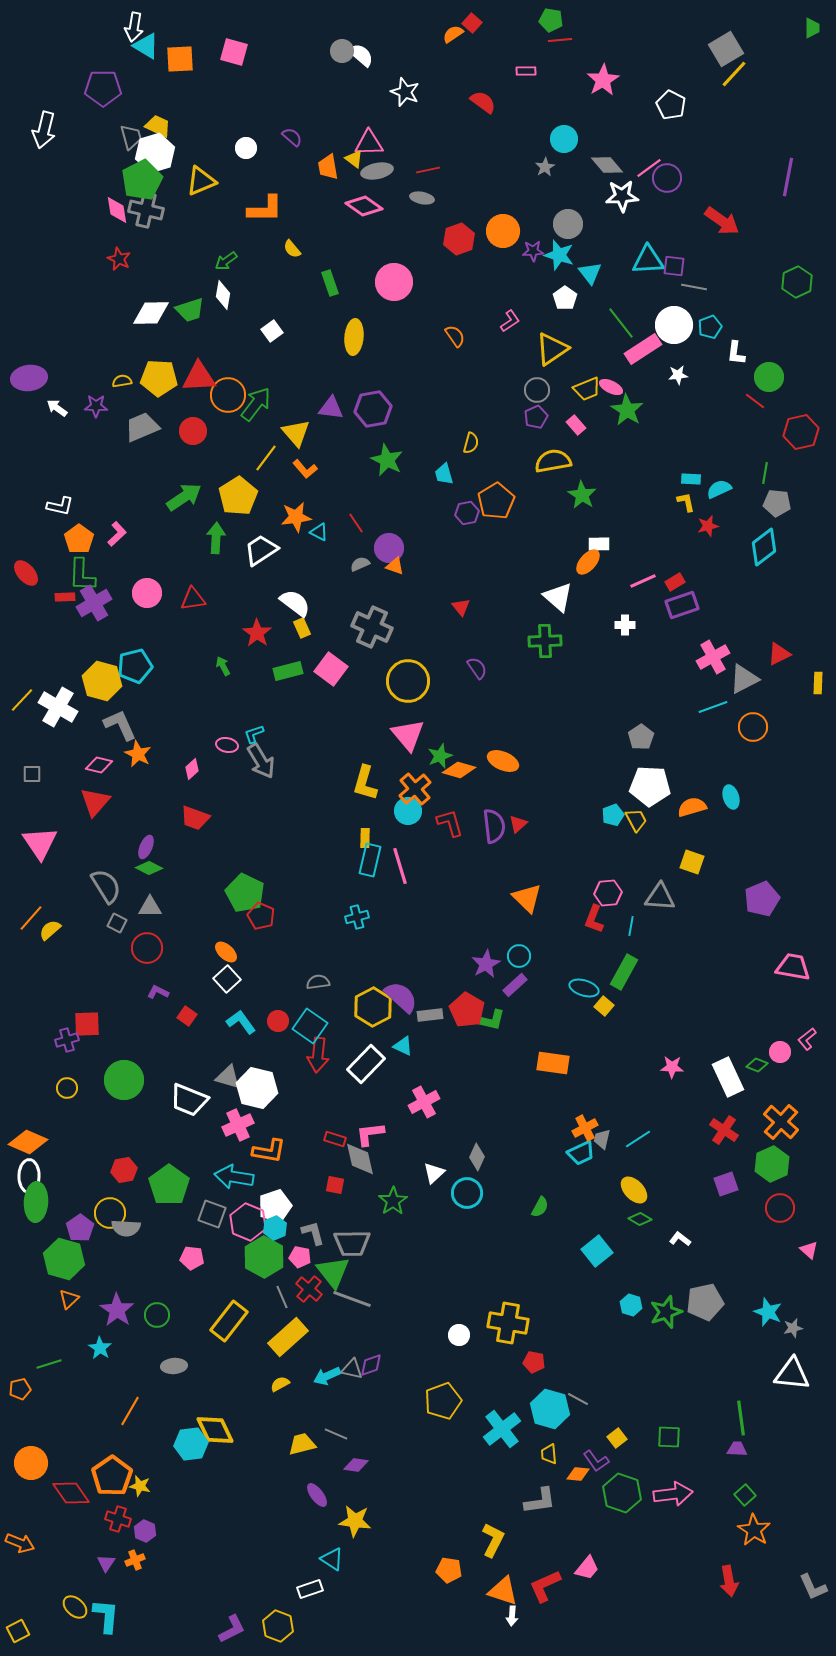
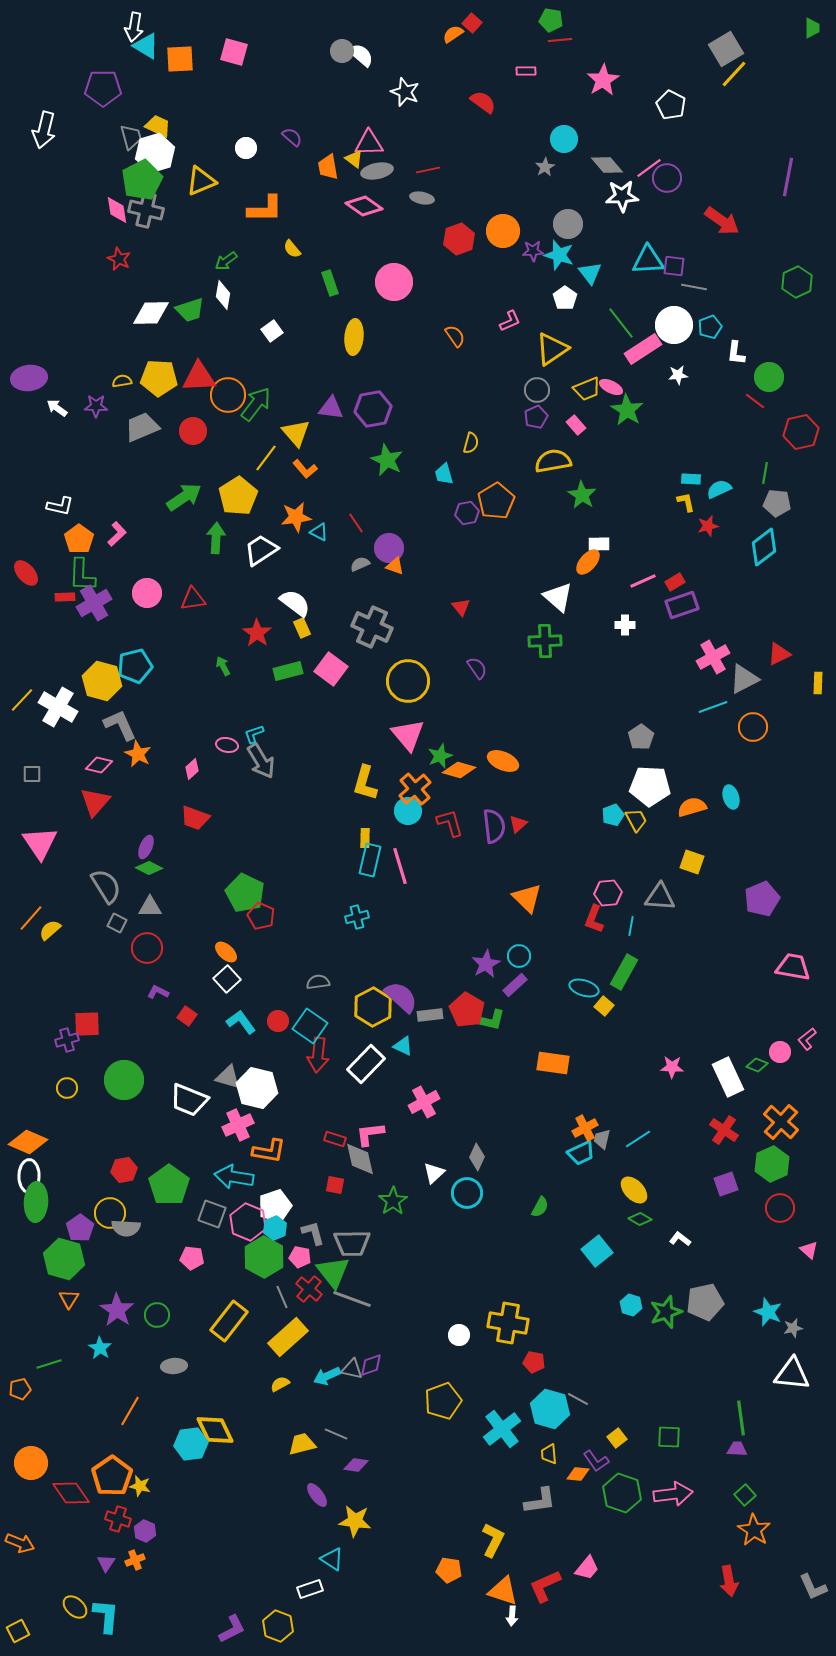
pink L-shape at (510, 321): rotated 10 degrees clockwise
orange triangle at (69, 1299): rotated 15 degrees counterclockwise
